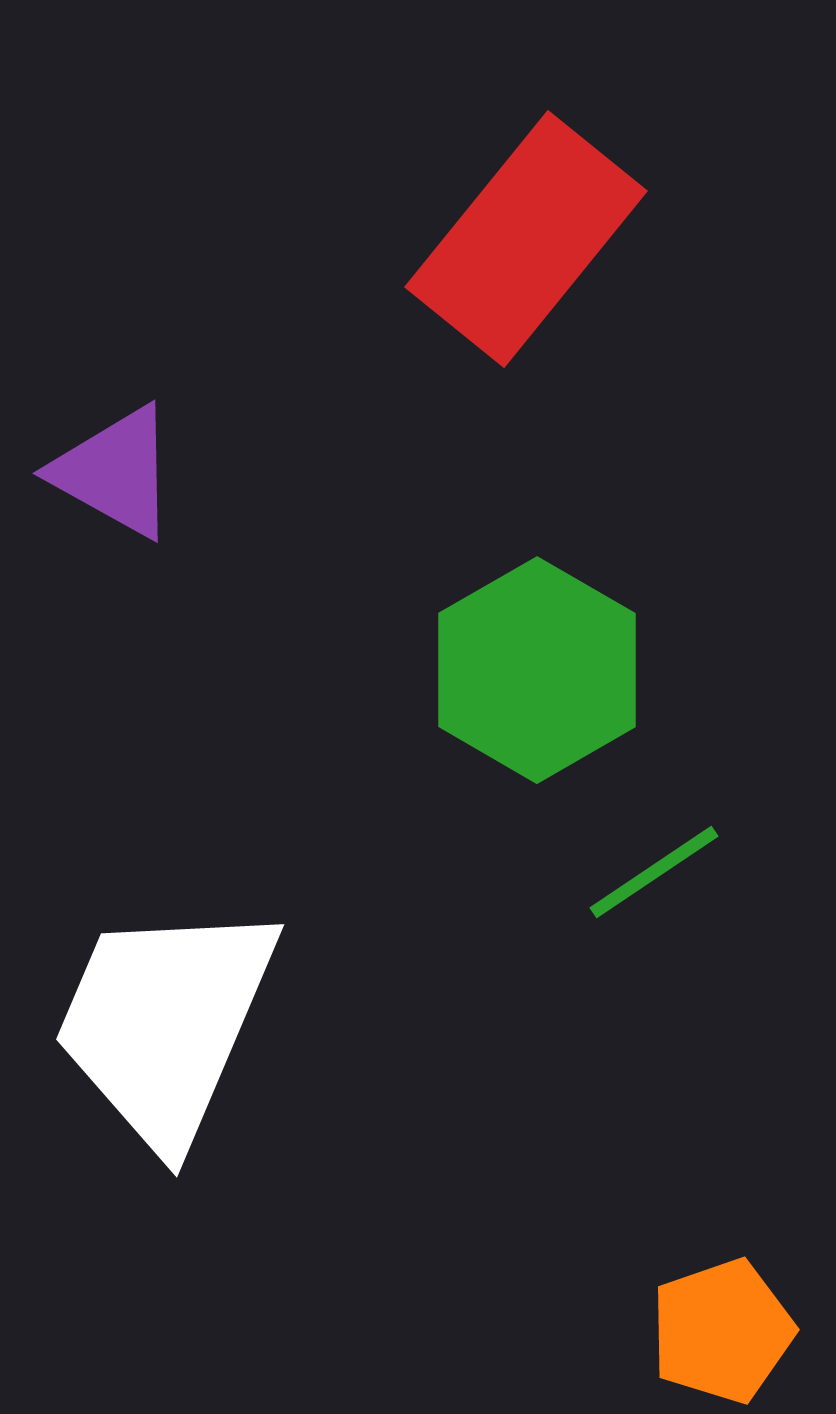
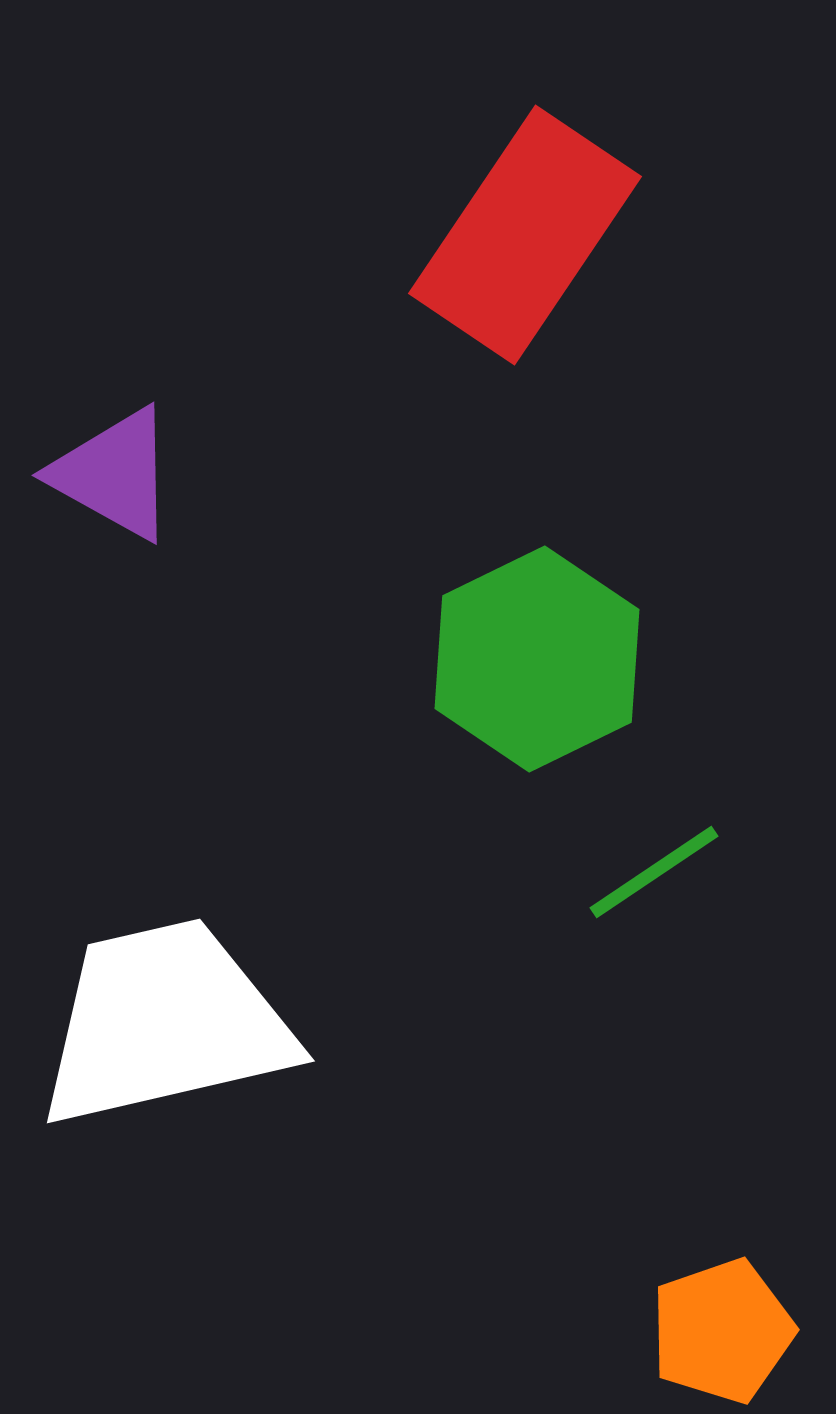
red rectangle: moved 1 px left, 4 px up; rotated 5 degrees counterclockwise
purple triangle: moved 1 px left, 2 px down
green hexagon: moved 11 px up; rotated 4 degrees clockwise
white trapezoid: rotated 54 degrees clockwise
